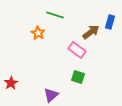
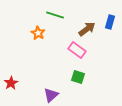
brown arrow: moved 4 px left, 3 px up
